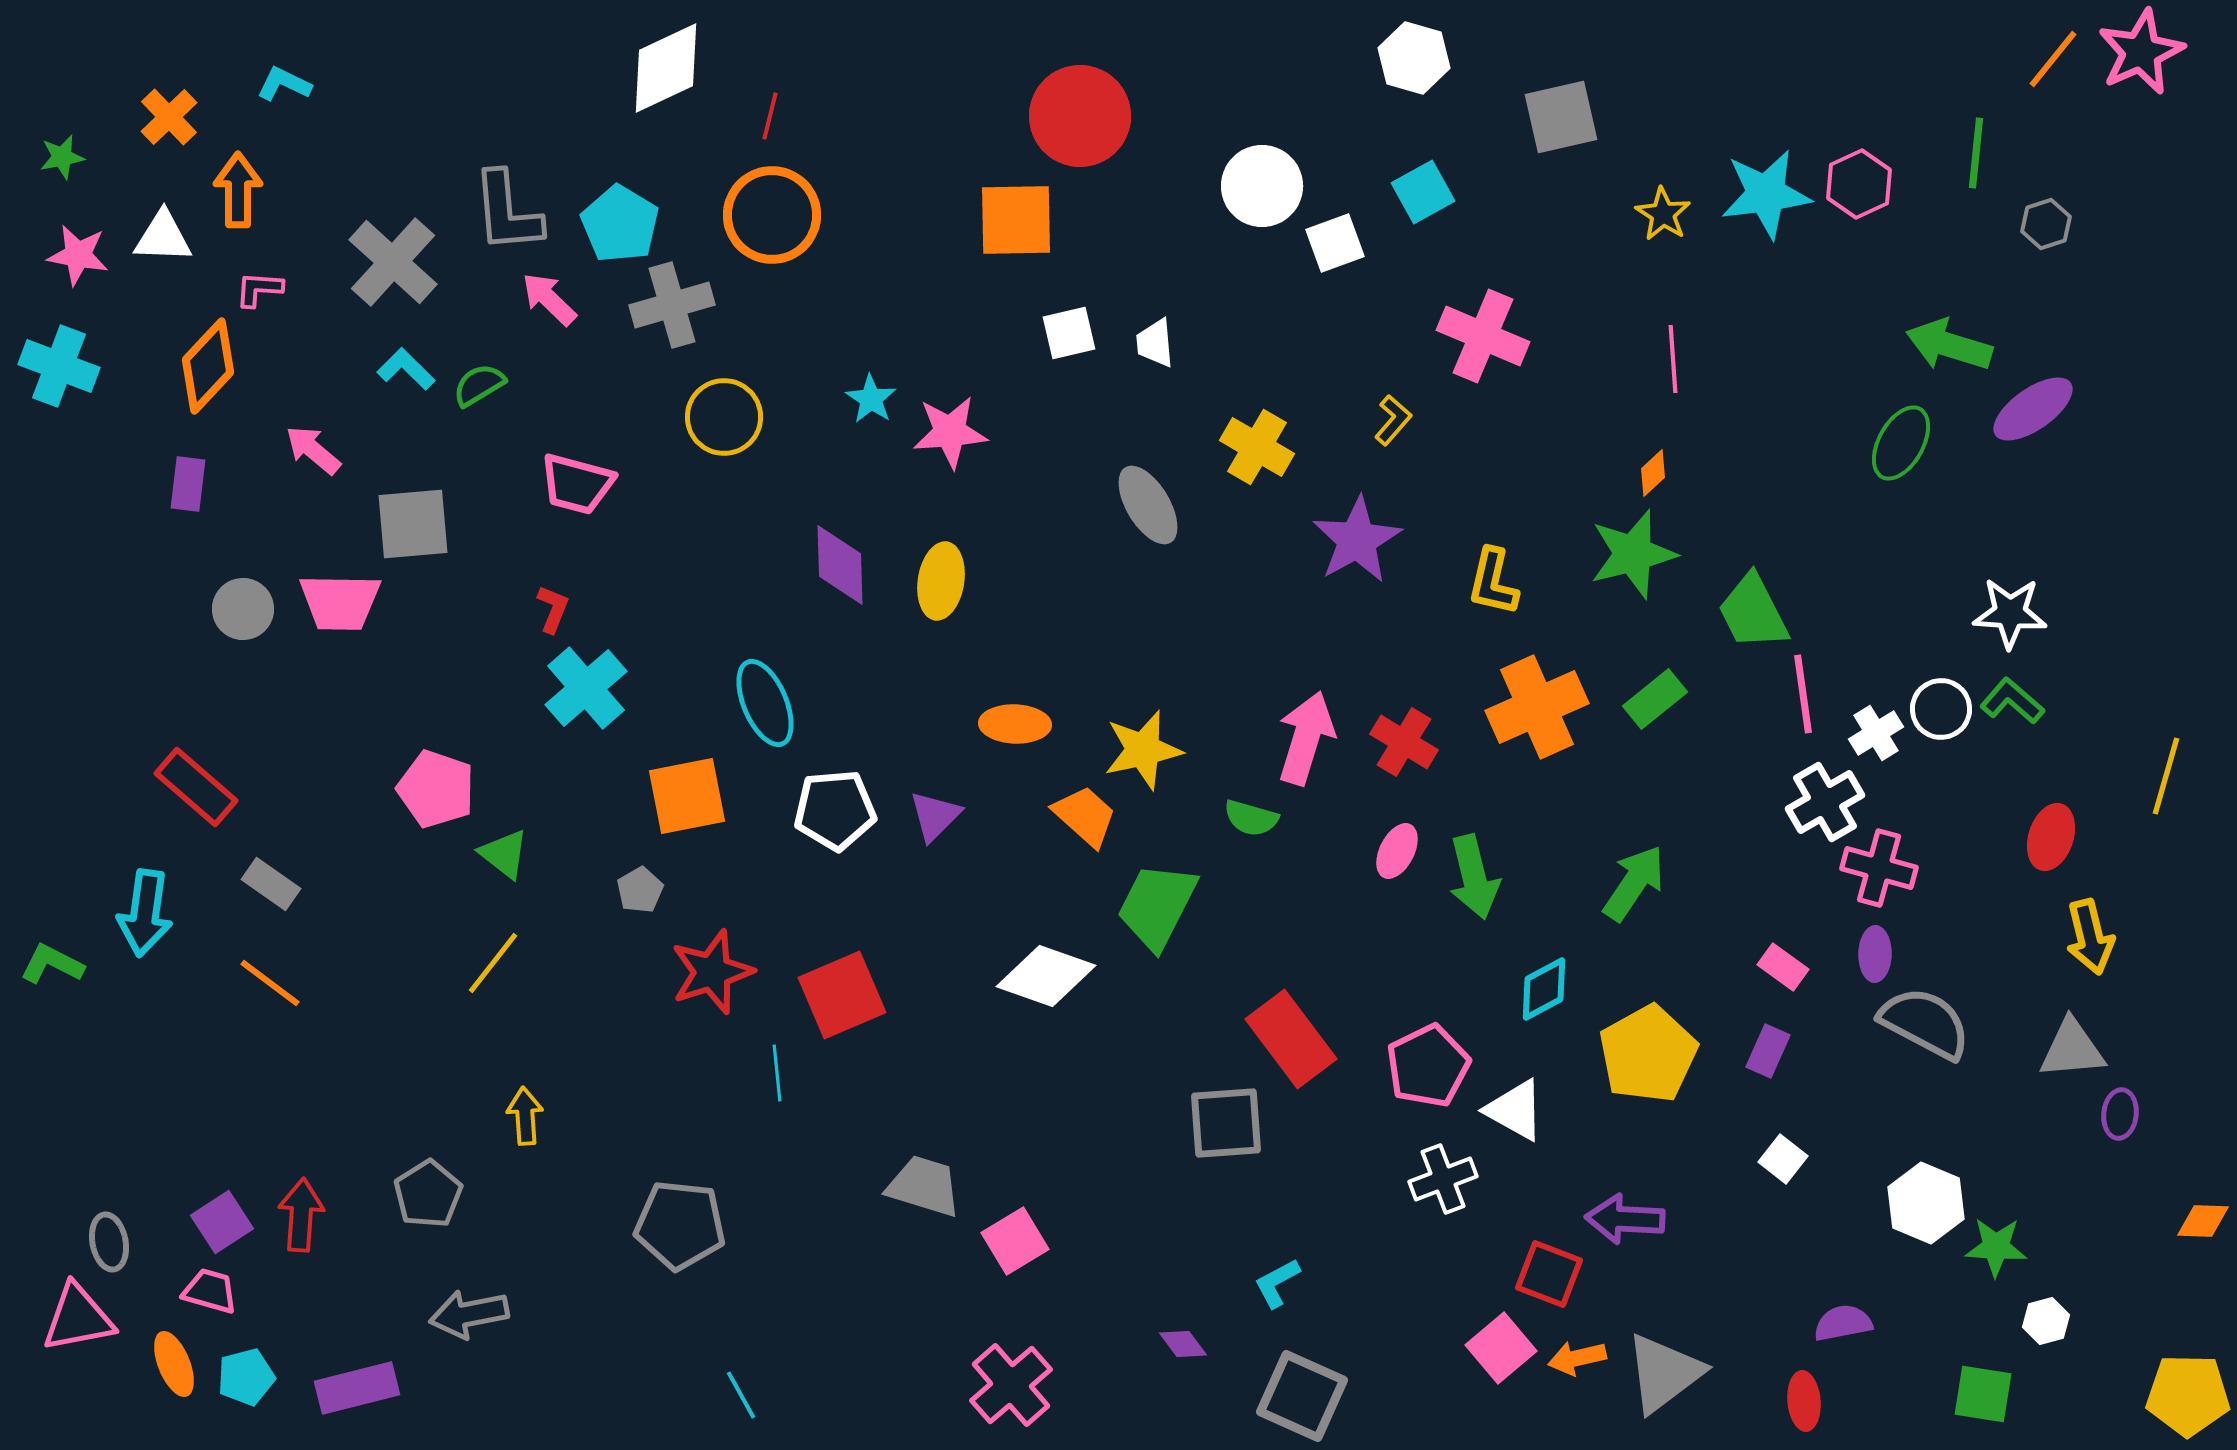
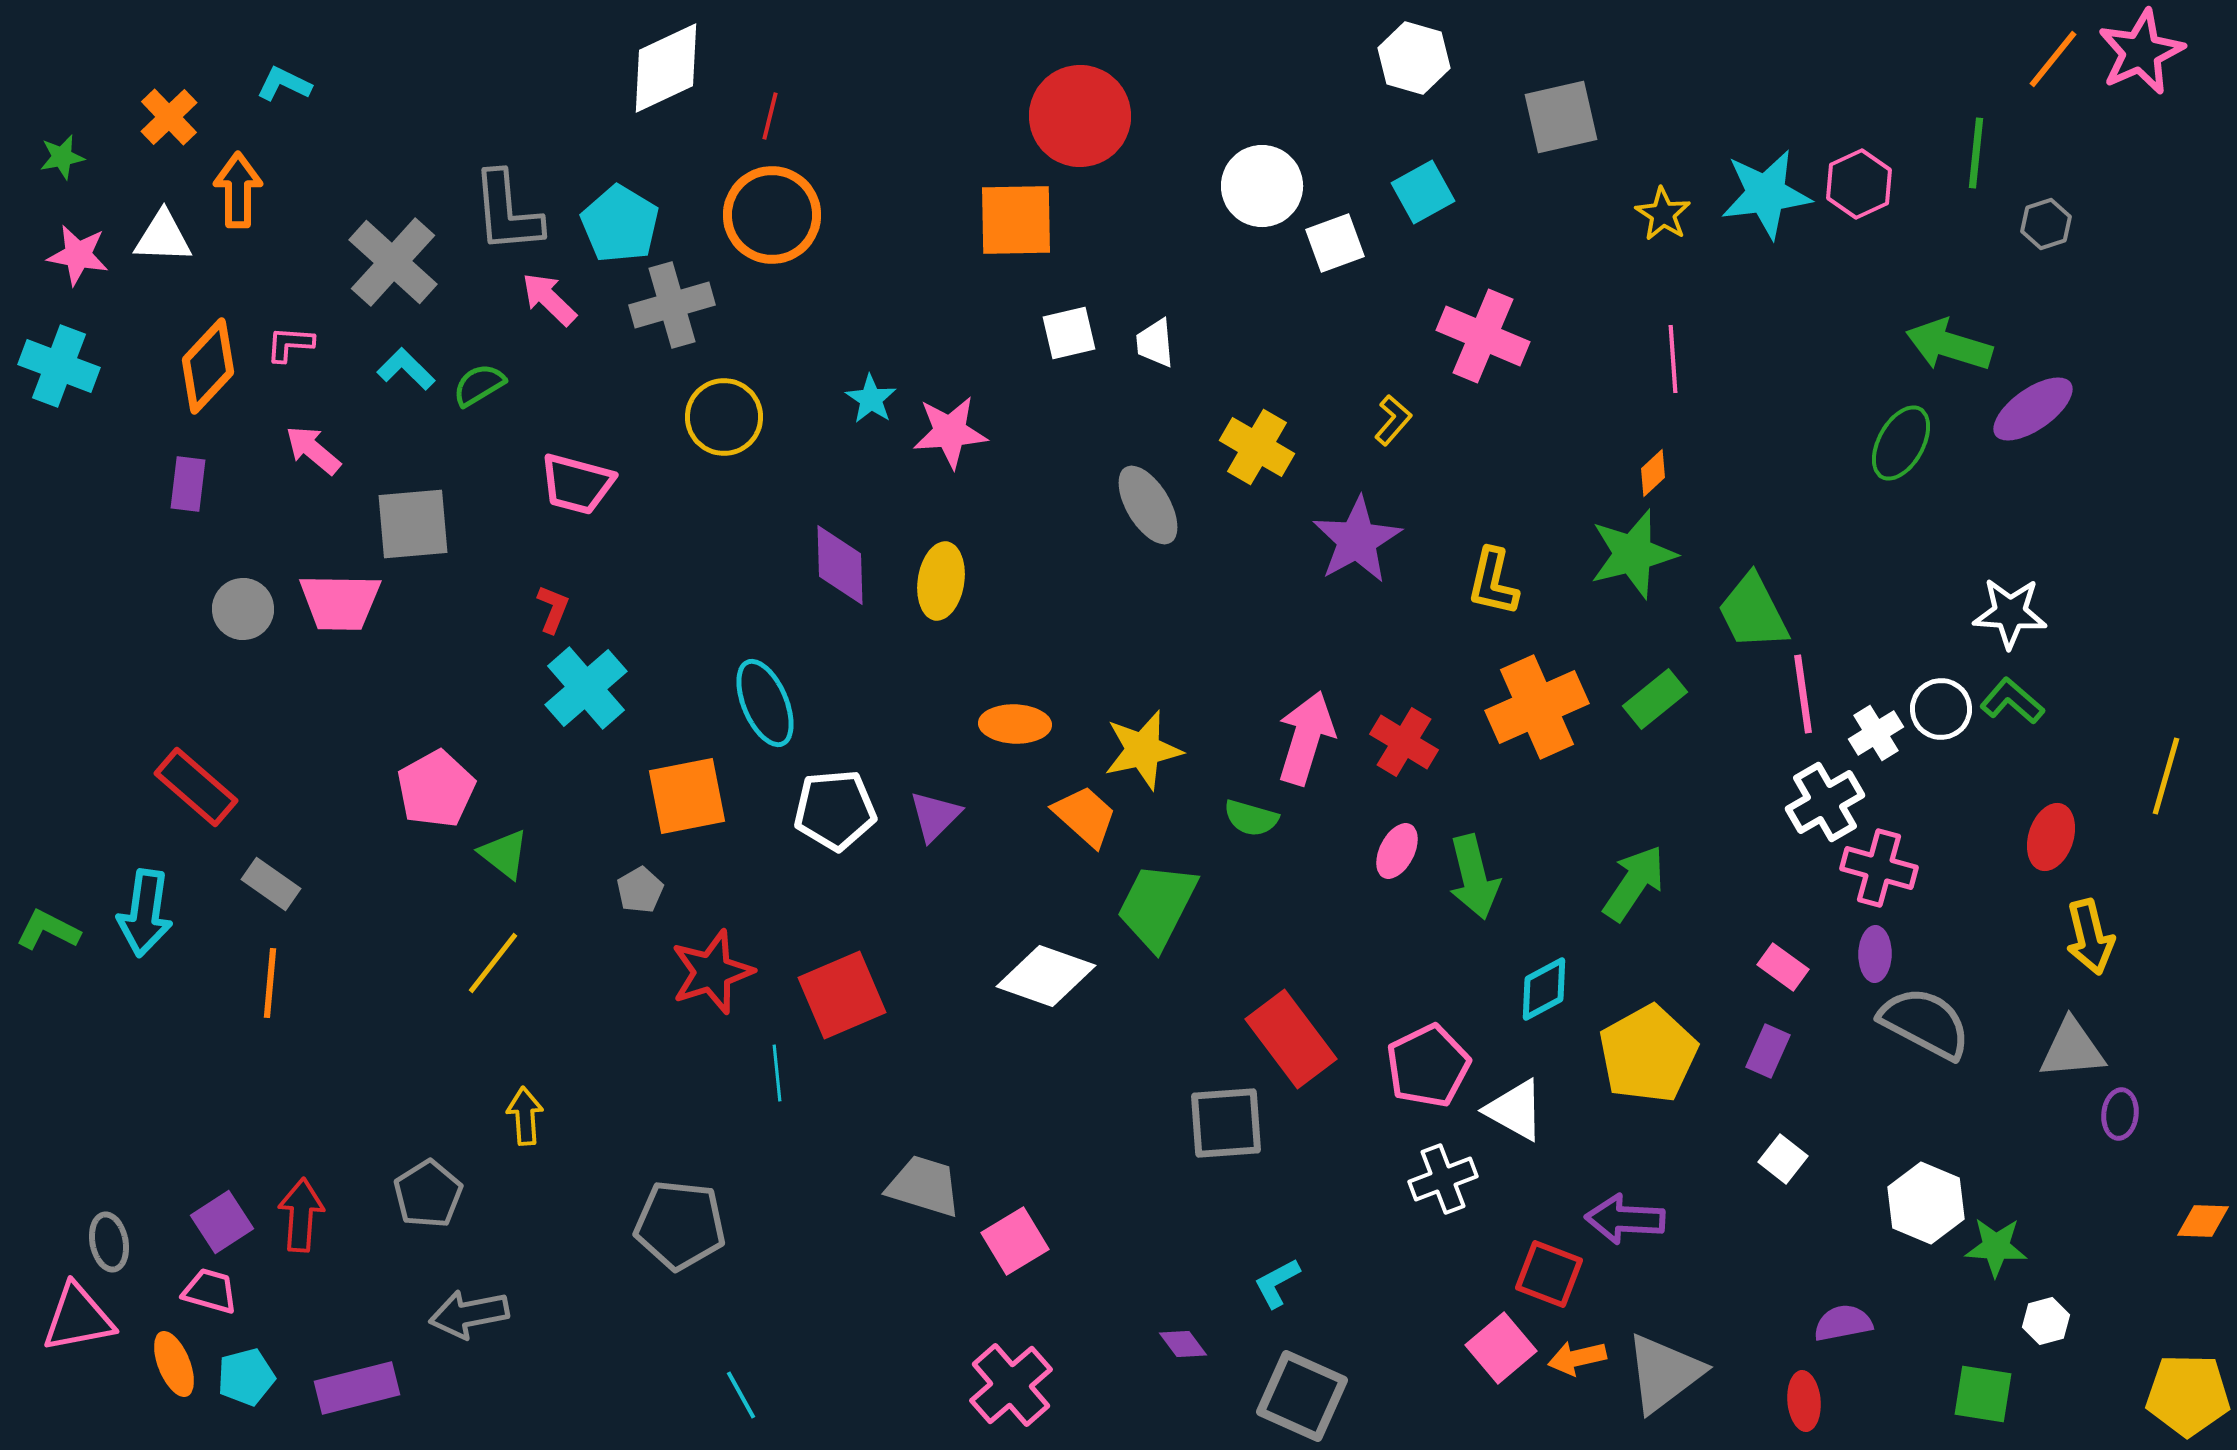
pink L-shape at (259, 289): moved 31 px right, 55 px down
pink pentagon at (436, 789): rotated 24 degrees clockwise
green L-shape at (52, 964): moved 4 px left, 34 px up
orange line at (270, 983): rotated 58 degrees clockwise
